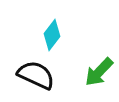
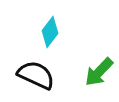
cyan diamond: moved 2 px left, 3 px up
